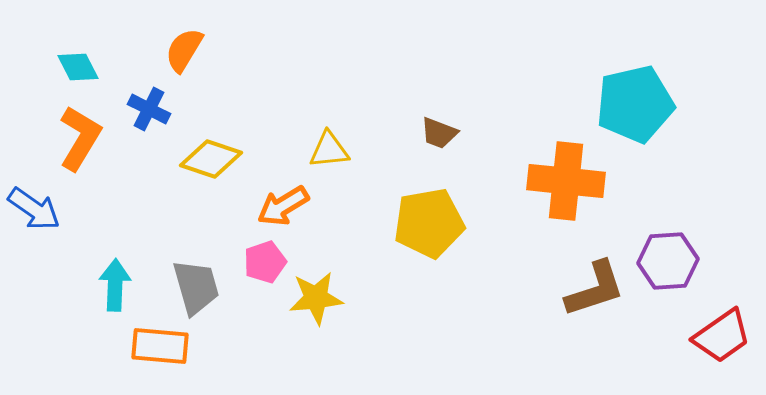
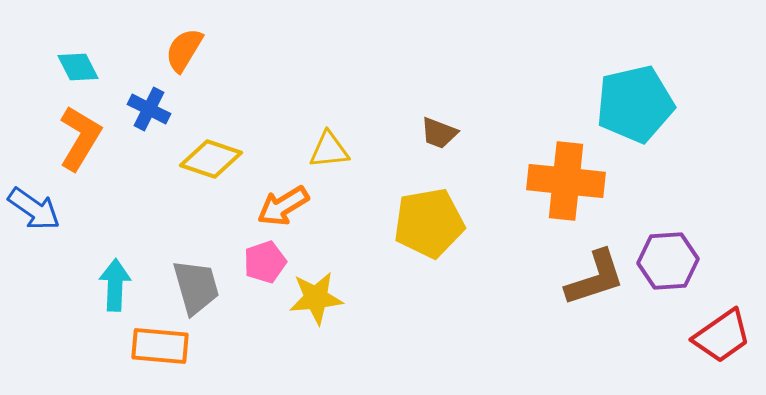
brown L-shape: moved 11 px up
